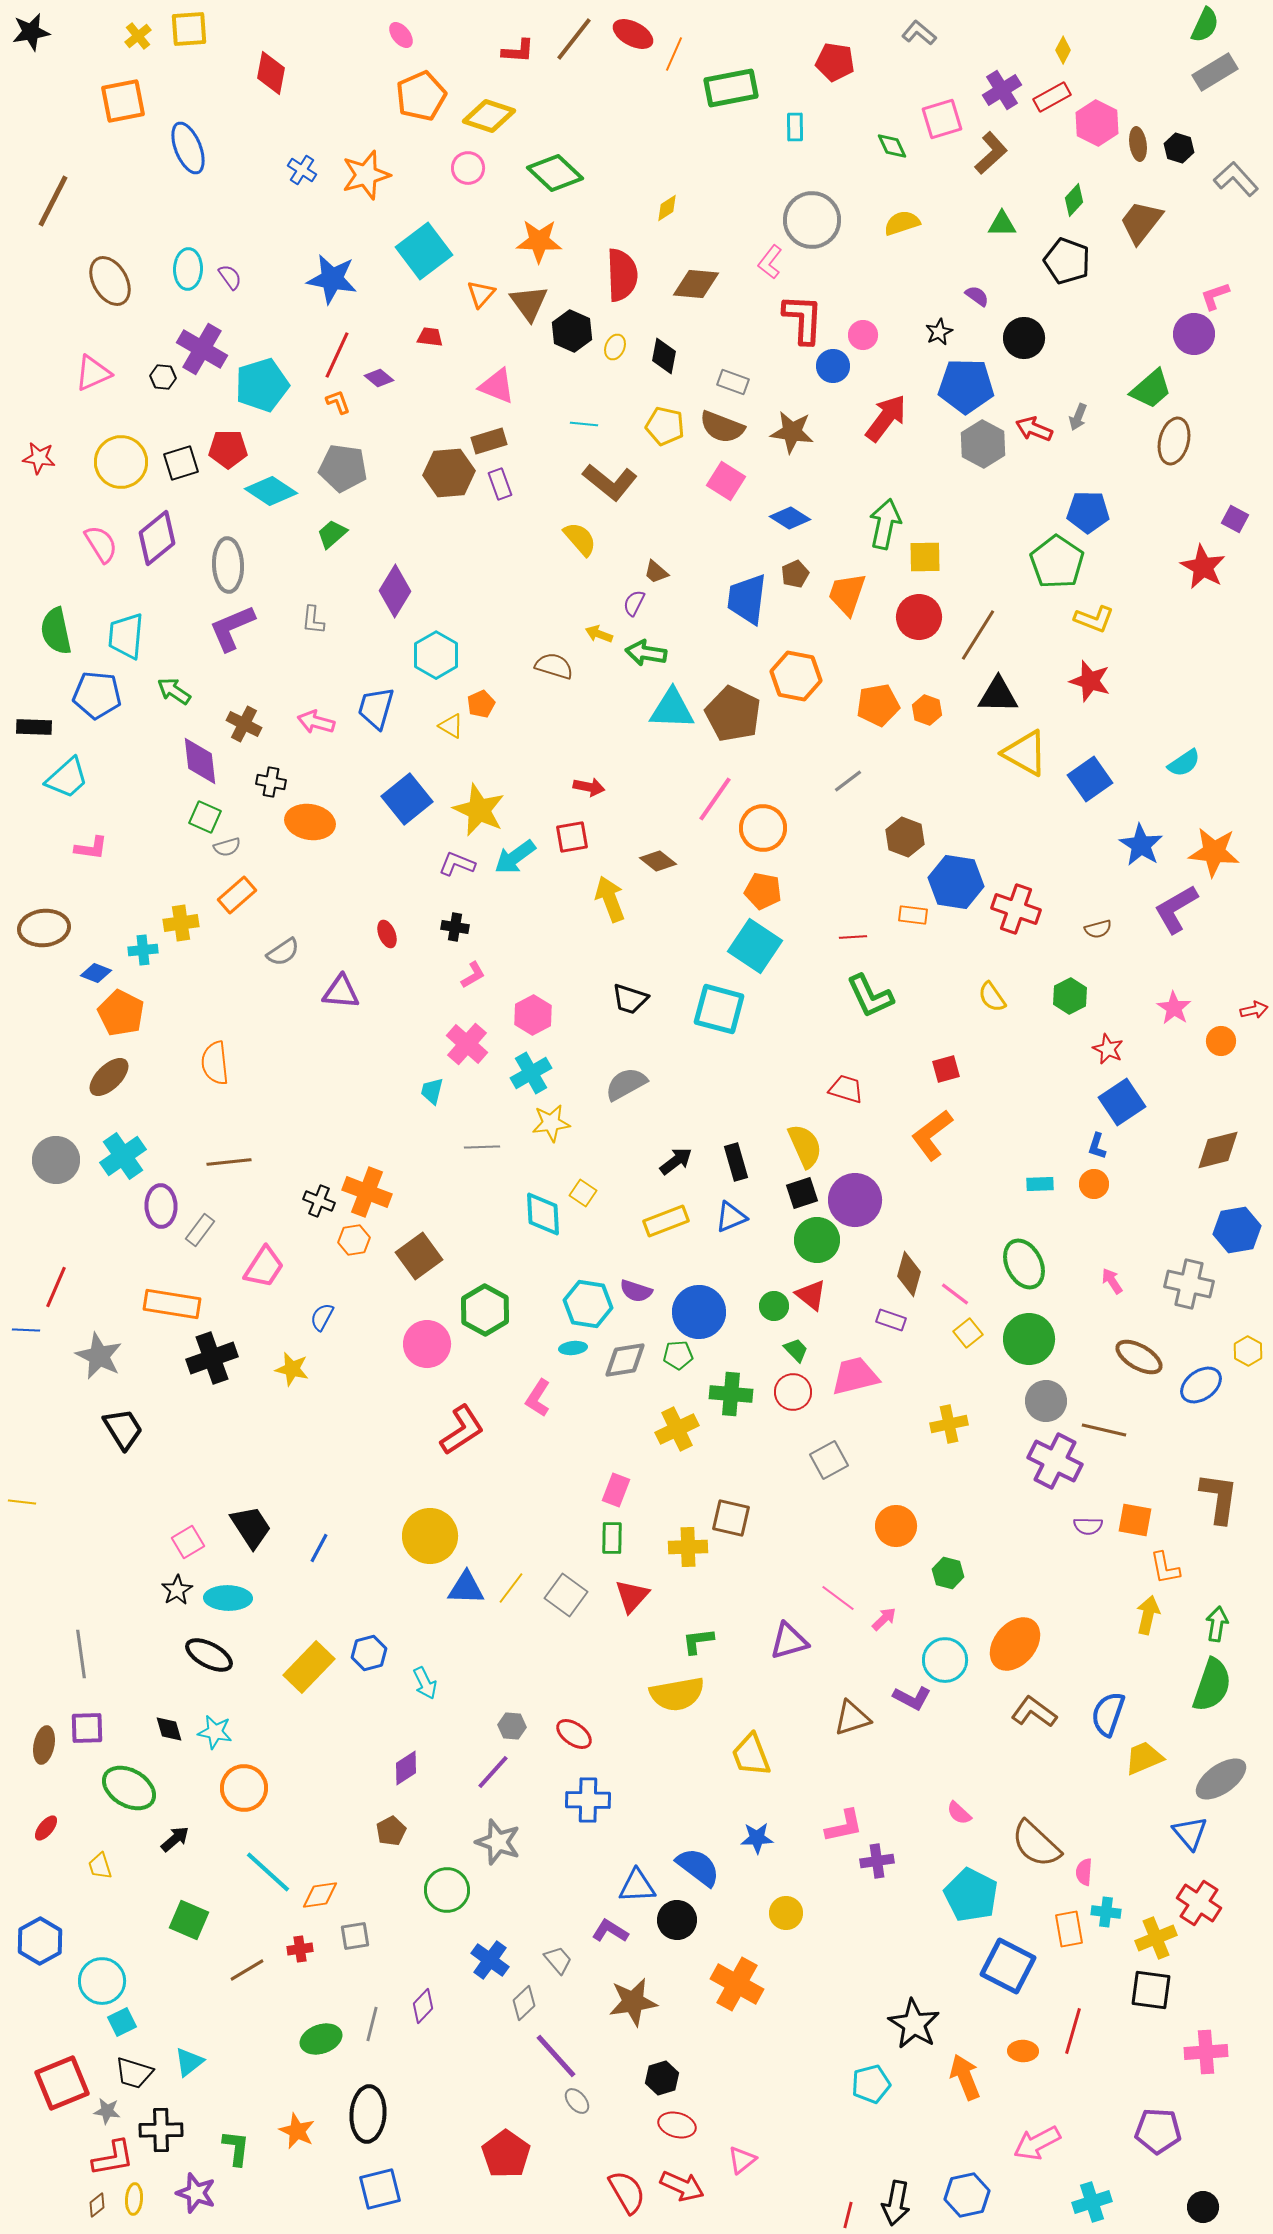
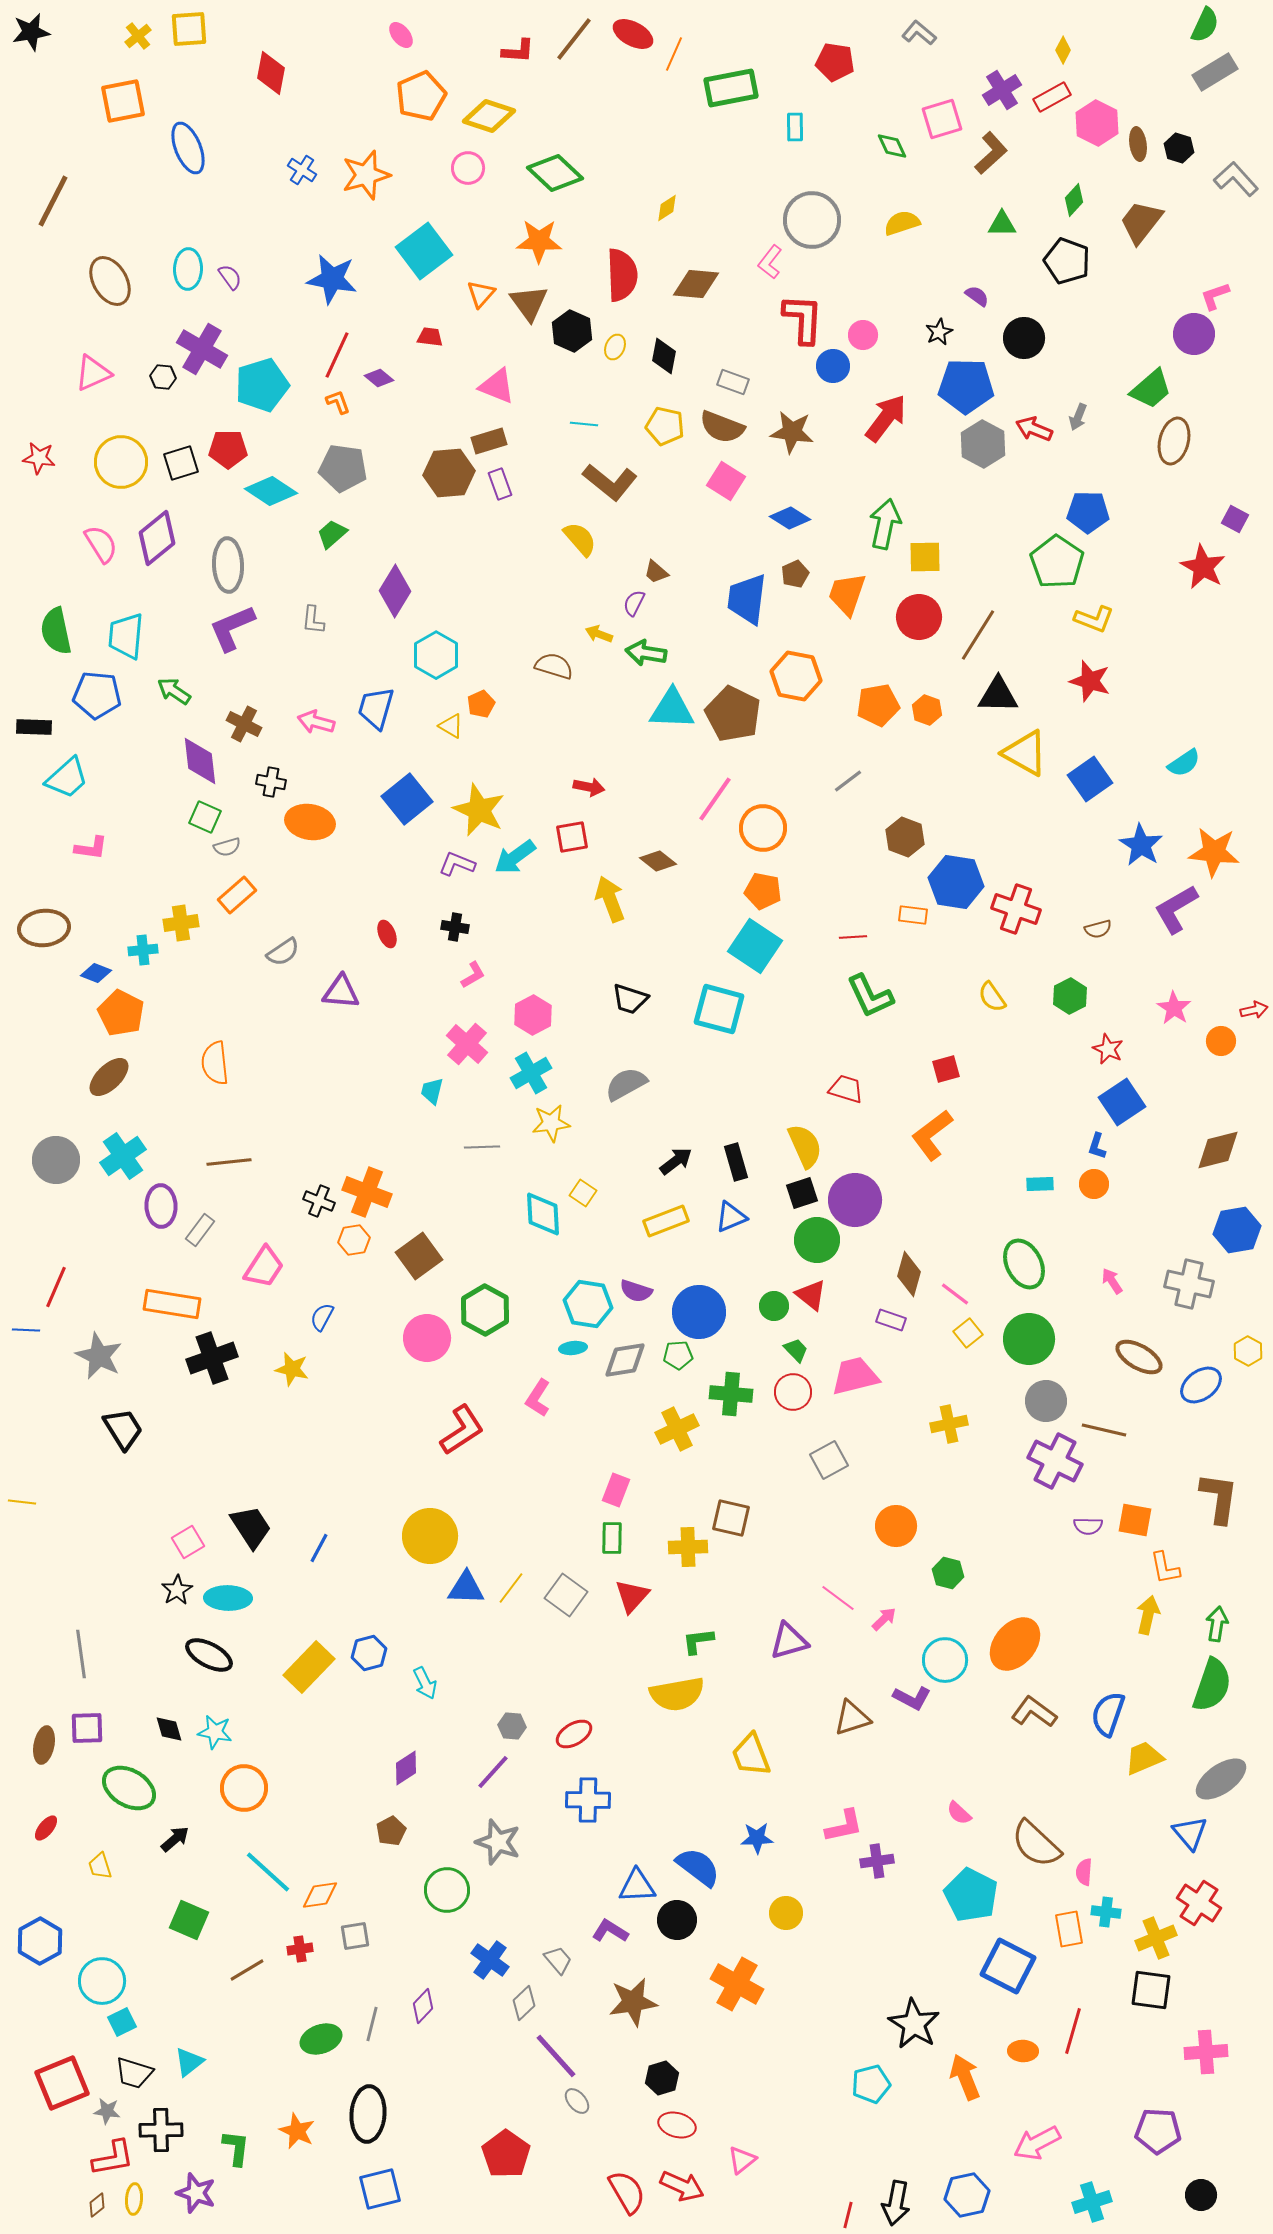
pink circle at (427, 1344): moved 6 px up
red ellipse at (574, 1734): rotated 66 degrees counterclockwise
black circle at (1203, 2207): moved 2 px left, 12 px up
